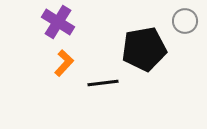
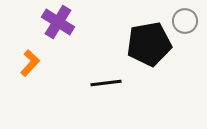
black pentagon: moved 5 px right, 5 px up
orange L-shape: moved 34 px left
black line: moved 3 px right
